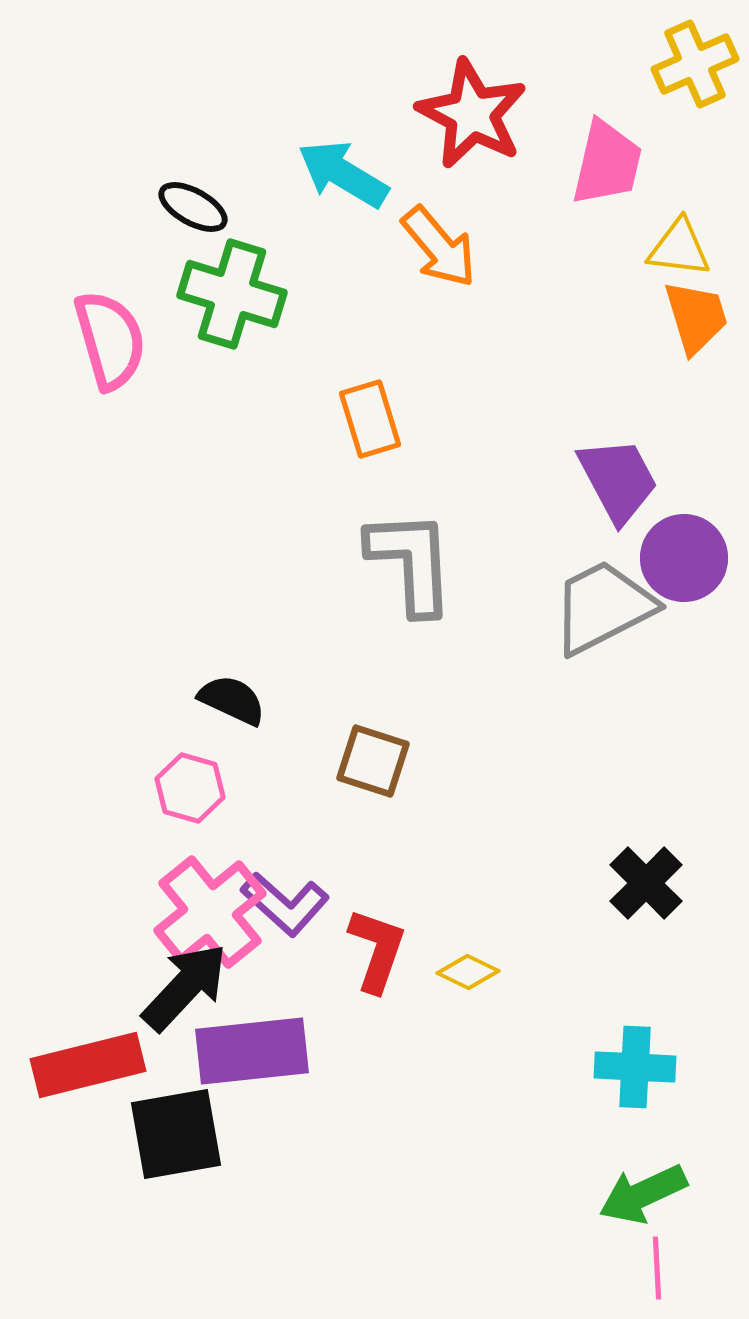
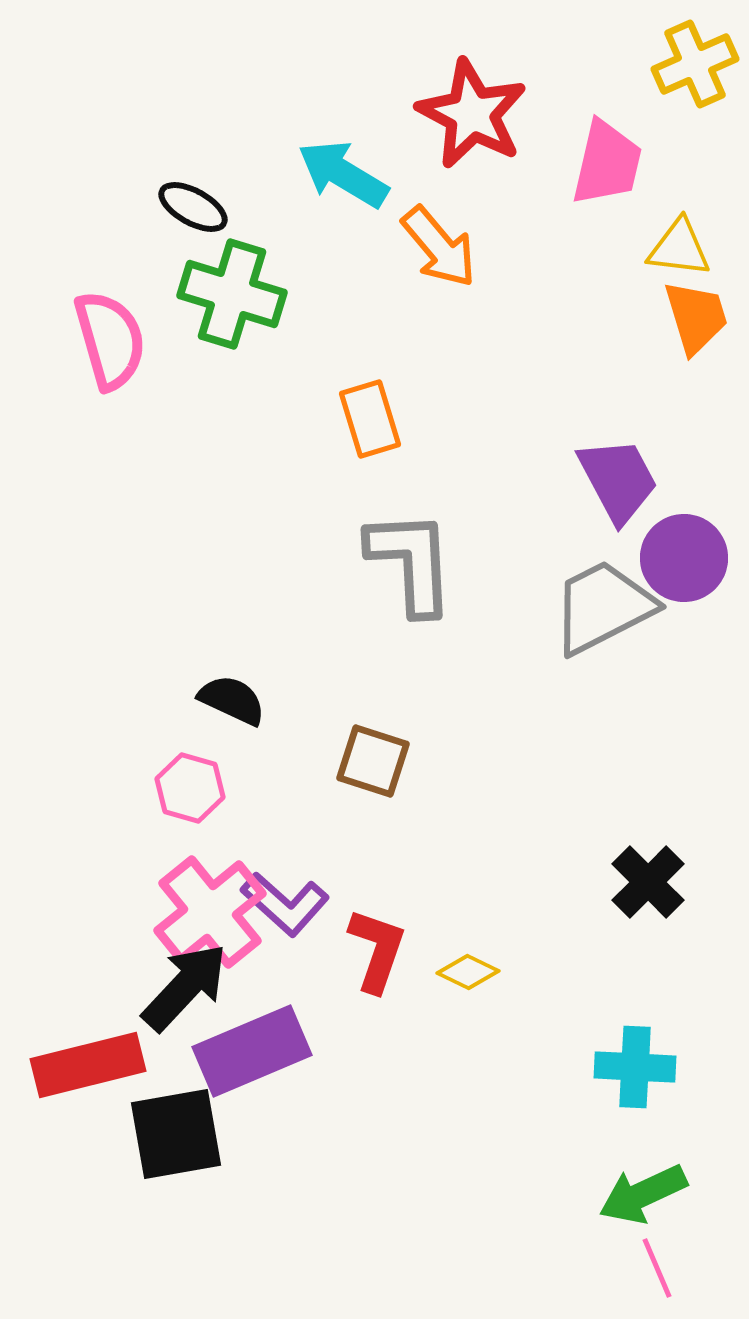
black cross: moved 2 px right, 1 px up
purple rectangle: rotated 17 degrees counterclockwise
pink line: rotated 20 degrees counterclockwise
